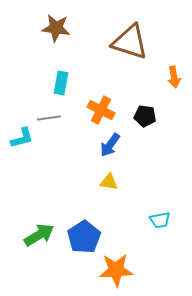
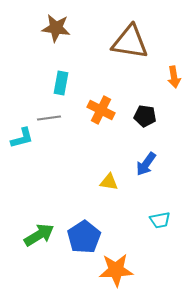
brown triangle: rotated 9 degrees counterclockwise
blue arrow: moved 36 px right, 19 px down
